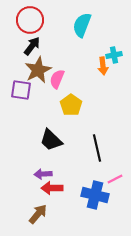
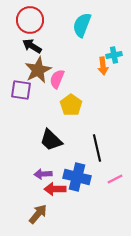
black arrow: rotated 96 degrees counterclockwise
red arrow: moved 3 px right, 1 px down
blue cross: moved 18 px left, 18 px up
